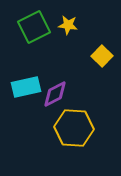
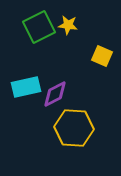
green square: moved 5 px right
yellow square: rotated 20 degrees counterclockwise
